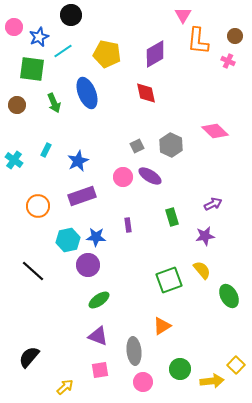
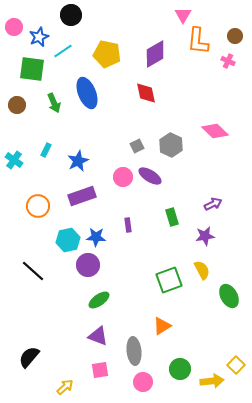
yellow semicircle at (202, 270): rotated 12 degrees clockwise
